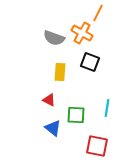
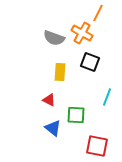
cyan line: moved 11 px up; rotated 12 degrees clockwise
